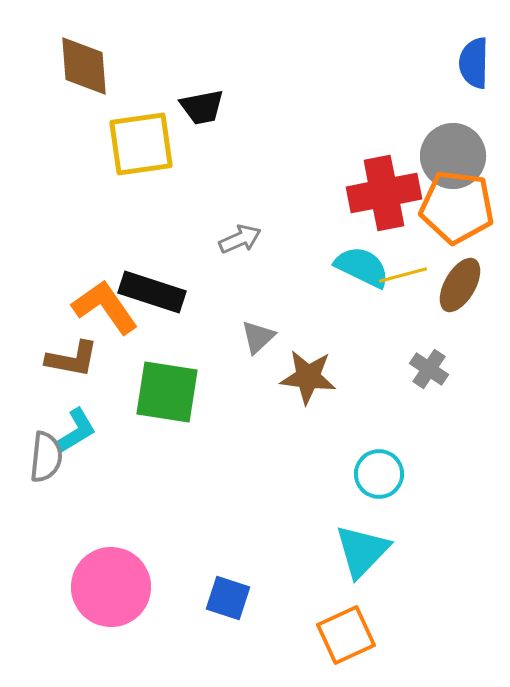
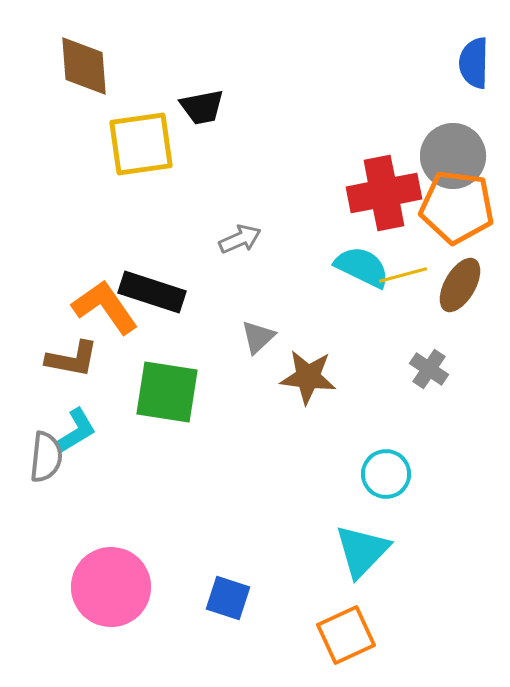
cyan circle: moved 7 px right
